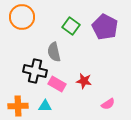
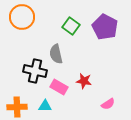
gray semicircle: moved 2 px right, 2 px down
pink rectangle: moved 2 px right, 3 px down
orange cross: moved 1 px left, 1 px down
